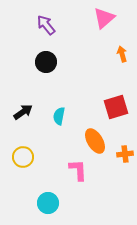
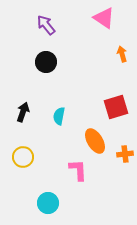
pink triangle: rotated 45 degrees counterclockwise
black arrow: rotated 36 degrees counterclockwise
